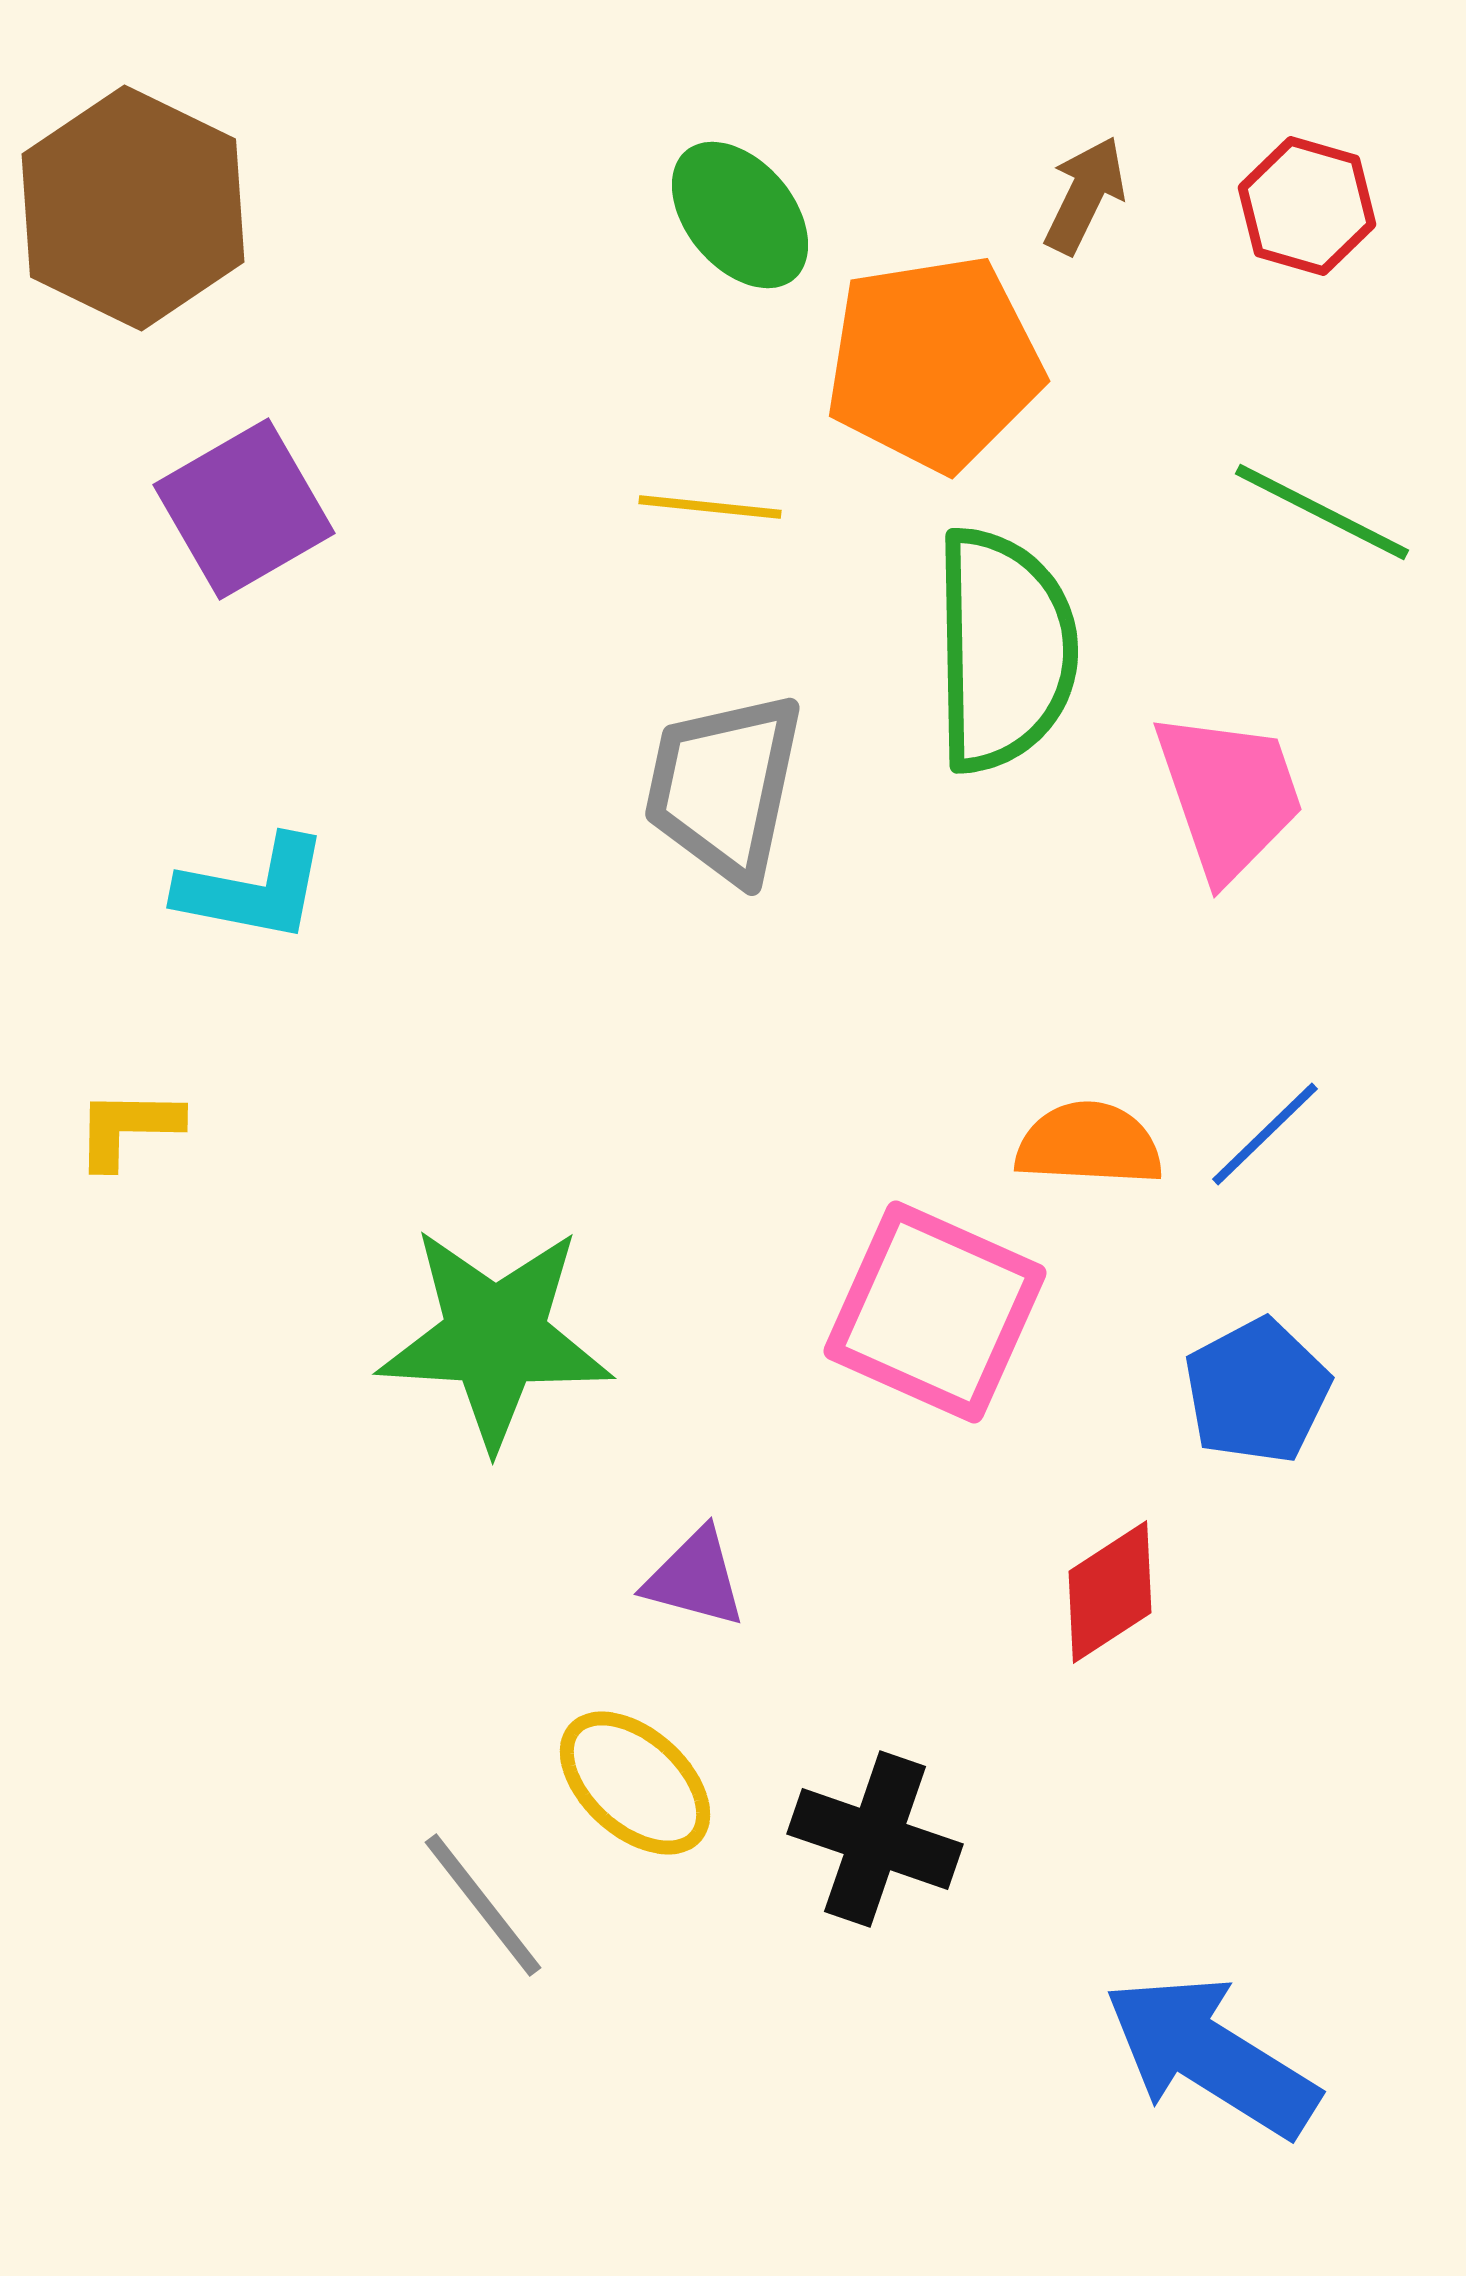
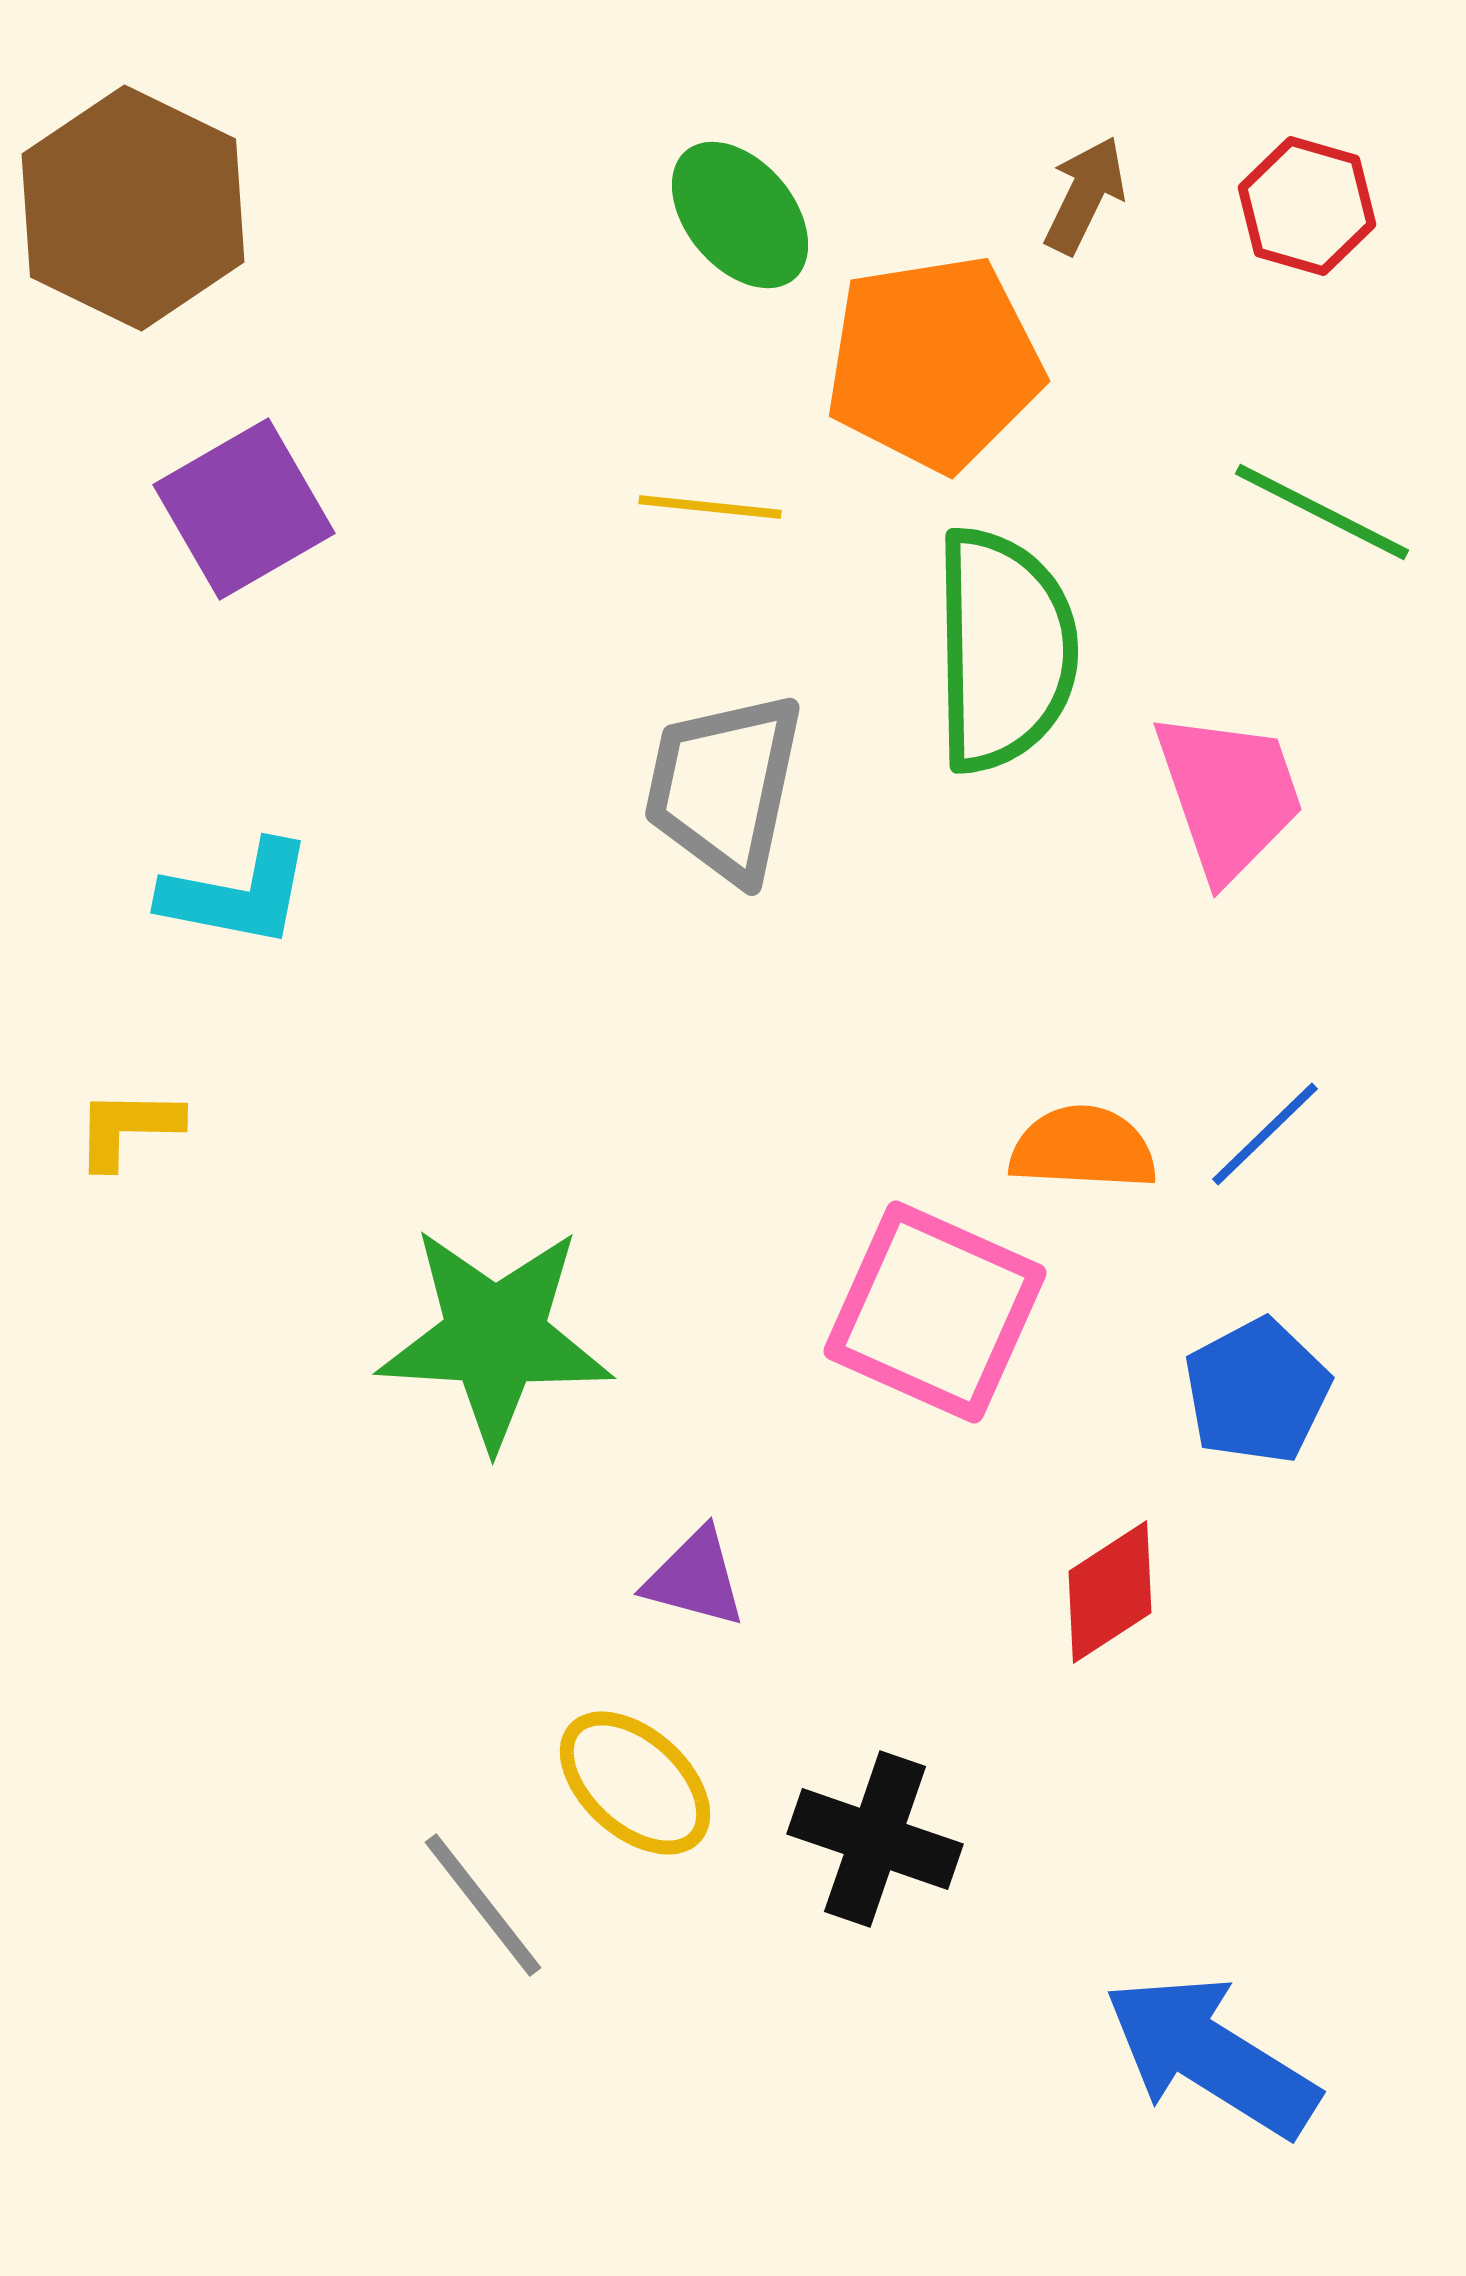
cyan L-shape: moved 16 px left, 5 px down
orange semicircle: moved 6 px left, 4 px down
